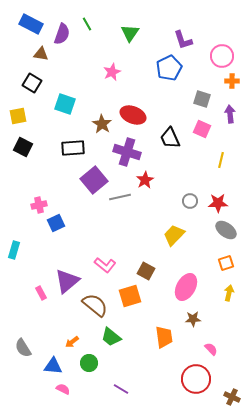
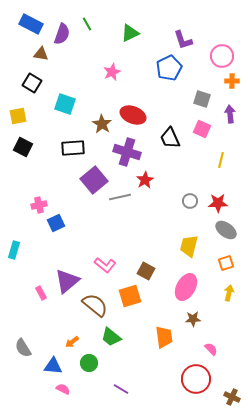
green triangle at (130, 33): rotated 30 degrees clockwise
yellow trapezoid at (174, 235): moved 15 px right, 11 px down; rotated 30 degrees counterclockwise
